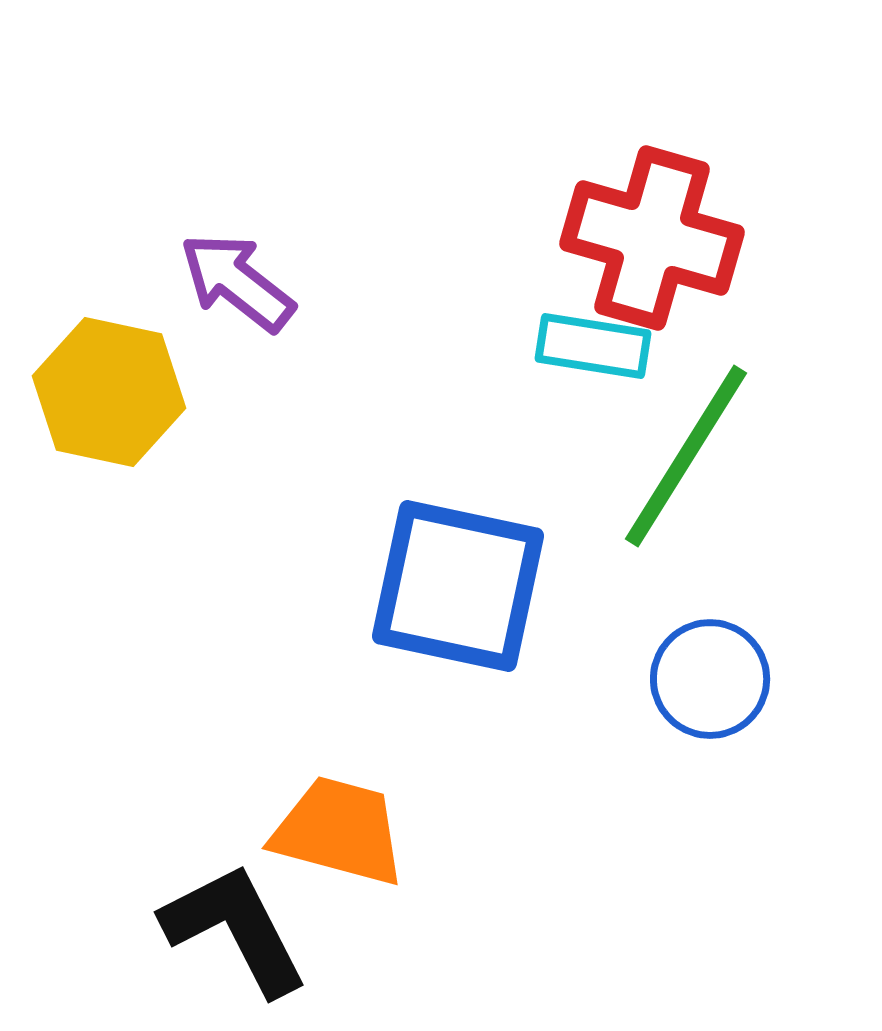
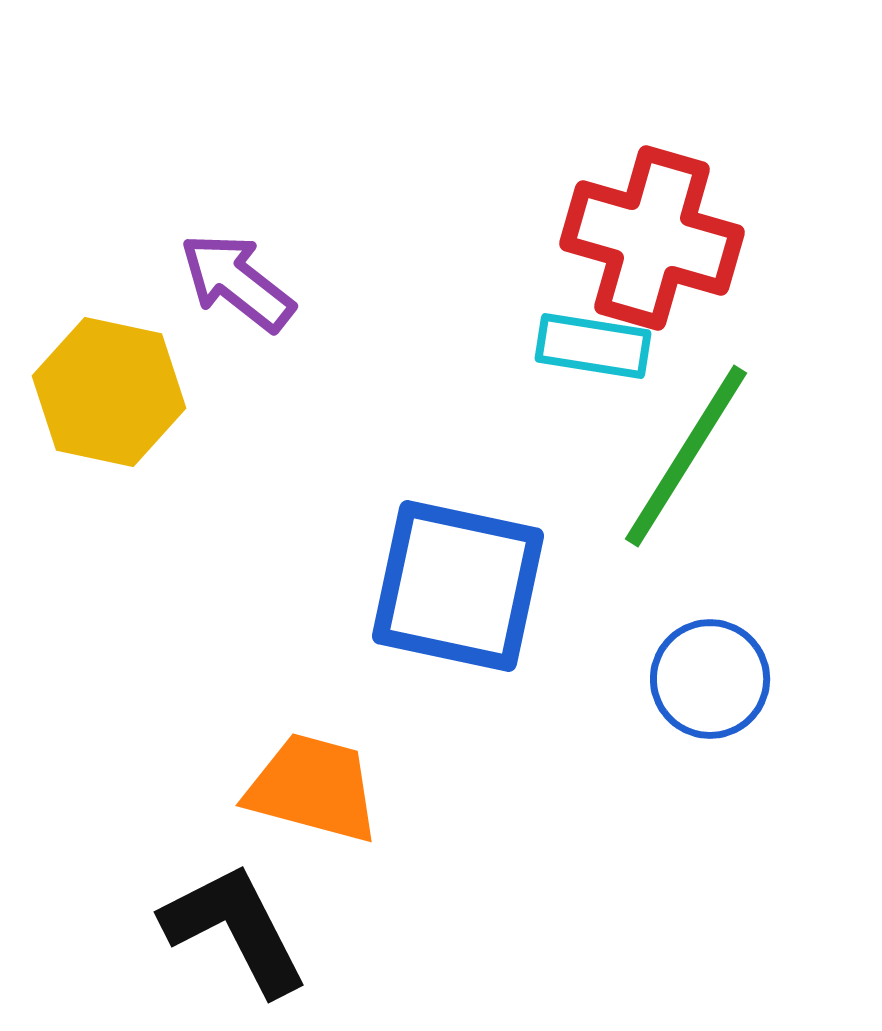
orange trapezoid: moved 26 px left, 43 px up
